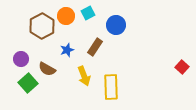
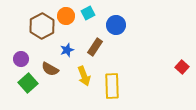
brown semicircle: moved 3 px right
yellow rectangle: moved 1 px right, 1 px up
